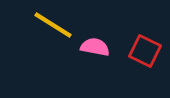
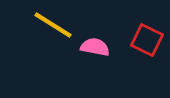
red square: moved 2 px right, 11 px up
